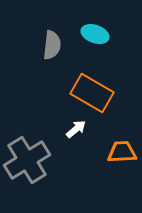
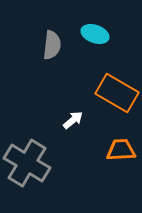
orange rectangle: moved 25 px right
white arrow: moved 3 px left, 9 px up
orange trapezoid: moved 1 px left, 2 px up
gray cross: moved 3 px down; rotated 27 degrees counterclockwise
